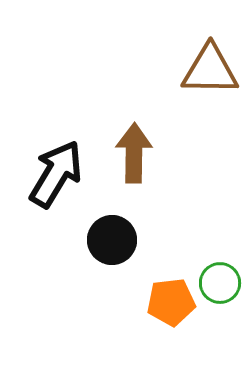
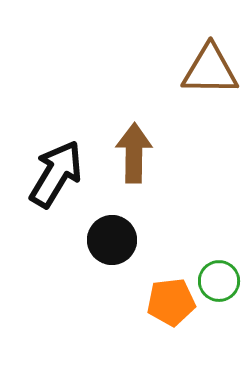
green circle: moved 1 px left, 2 px up
